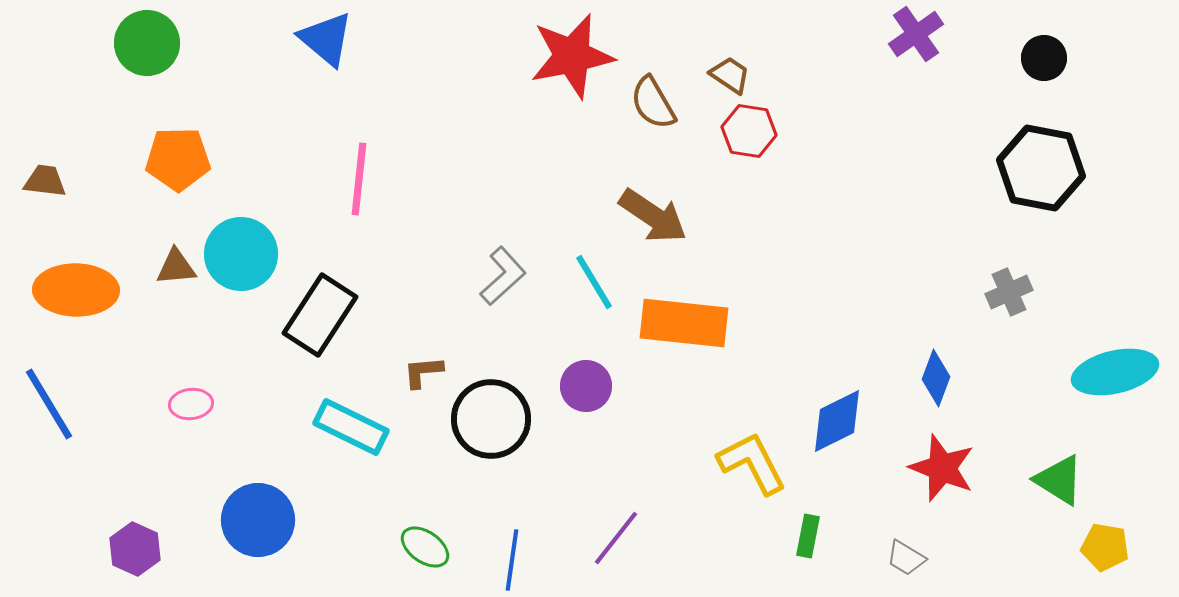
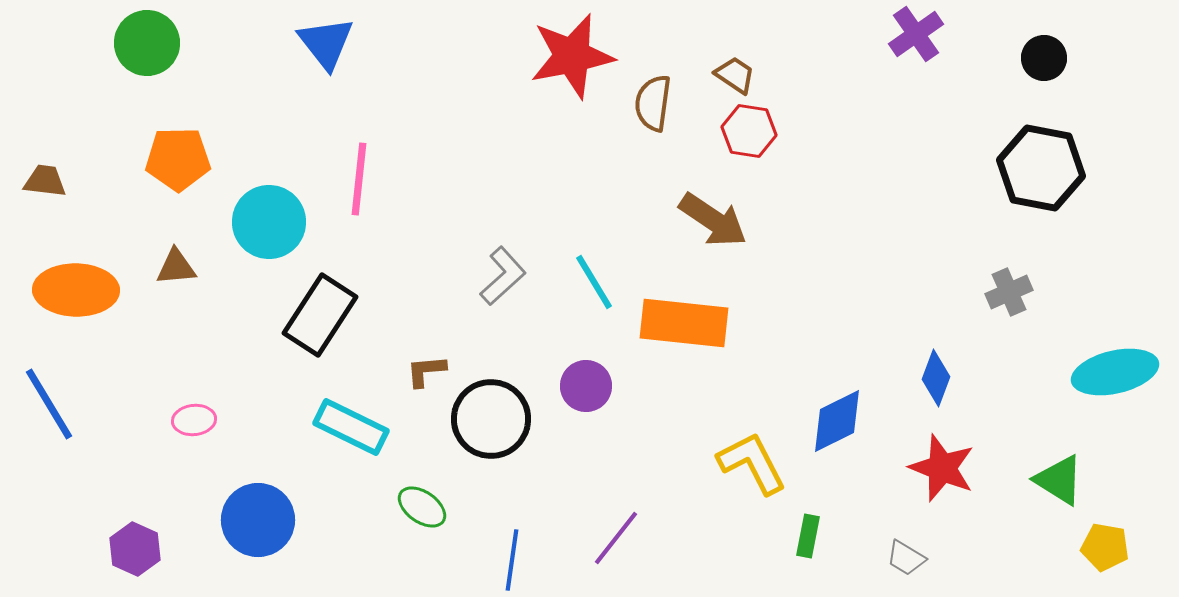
blue triangle at (326, 39): moved 4 px down; rotated 12 degrees clockwise
brown trapezoid at (730, 75): moved 5 px right
brown semicircle at (653, 103): rotated 38 degrees clockwise
brown arrow at (653, 216): moved 60 px right, 4 px down
cyan circle at (241, 254): moved 28 px right, 32 px up
brown L-shape at (423, 372): moved 3 px right, 1 px up
pink ellipse at (191, 404): moved 3 px right, 16 px down
green ellipse at (425, 547): moved 3 px left, 40 px up
